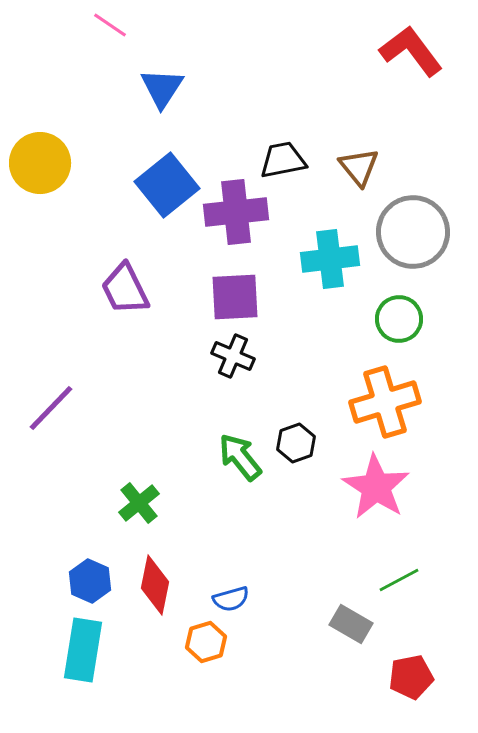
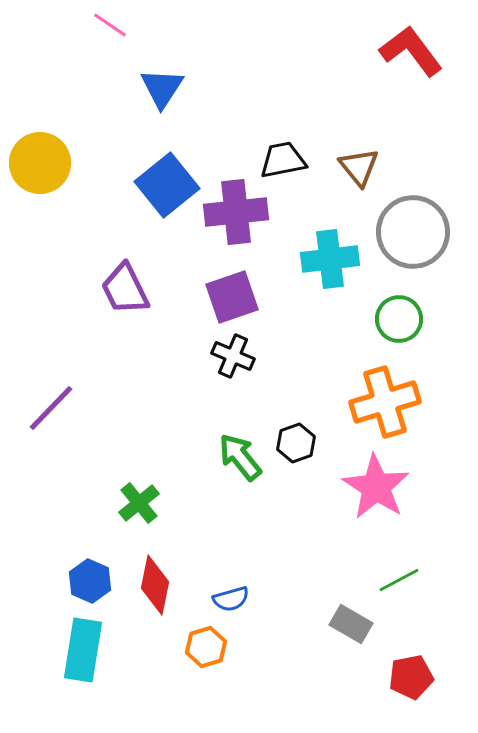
purple square: moved 3 px left; rotated 16 degrees counterclockwise
orange hexagon: moved 5 px down
